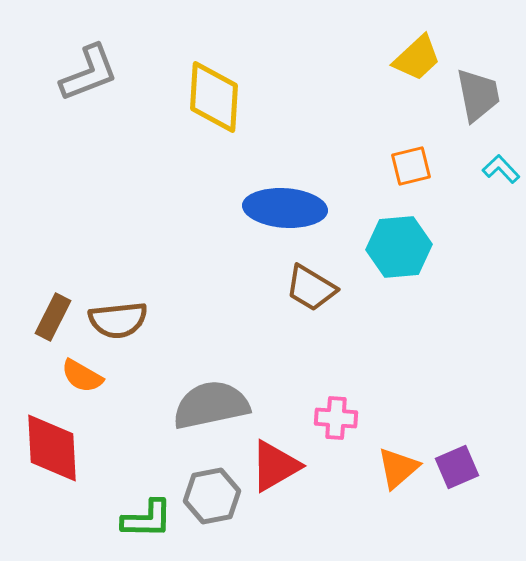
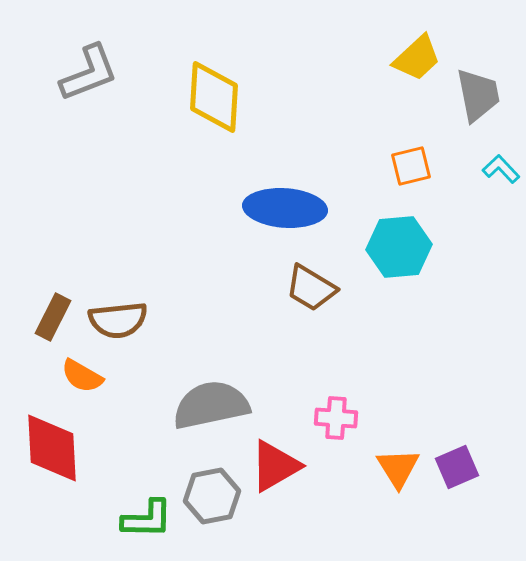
orange triangle: rotated 21 degrees counterclockwise
